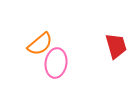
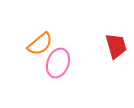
pink ellipse: moved 2 px right; rotated 12 degrees clockwise
